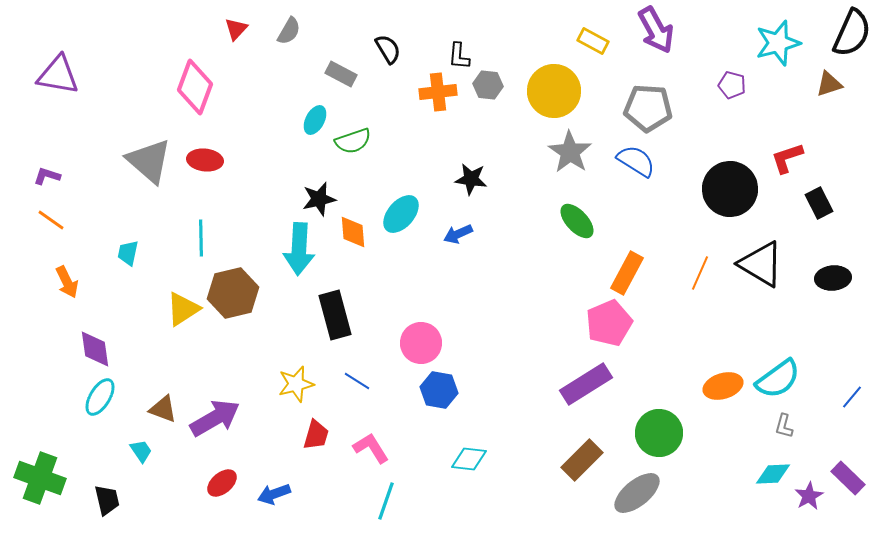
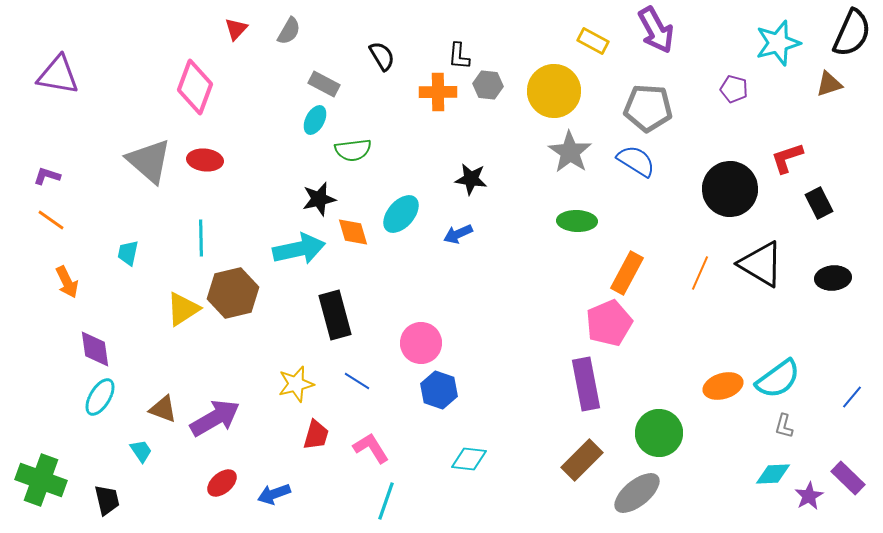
black semicircle at (388, 49): moved 6 px left, 7 px down
gray rectangle at (341, 74): moved 17 px left, 10 px down
purple pentagon at (732, 85): moved 2 px right, 4 px down
orange cross at (438, 92): rotated 6 degrees clockwise
green semicircle at (353, 141): moved 9 px down; rotated 12 degrees clockwise
green ellipse at (577, 221): rotated 45 degrees counterclockwise
orange diamond at (353, 232): rotated 12 degrees counterclockwise
cyan arrow at (299, 249): rotated 105 degrees counterclockwise
purple rectangle at (586, 384): rotated 69 degrees counterclockwise
blue hexagon at (439, 390): rotated 9 degrees clockwise
green cross at (40, 478): moved 1 px right, 2 px down
